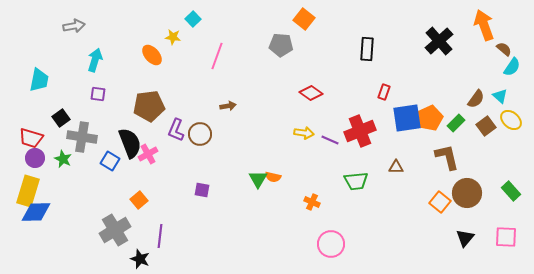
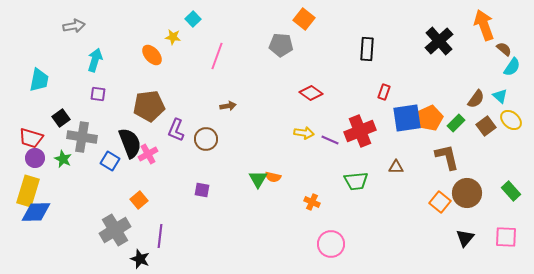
brown circle at (200, 134): moved 6 px right, 5 px down
